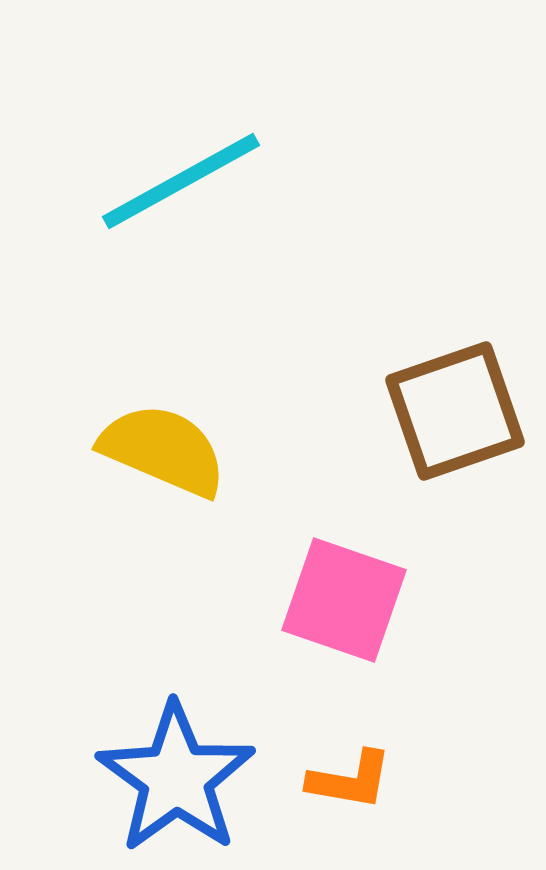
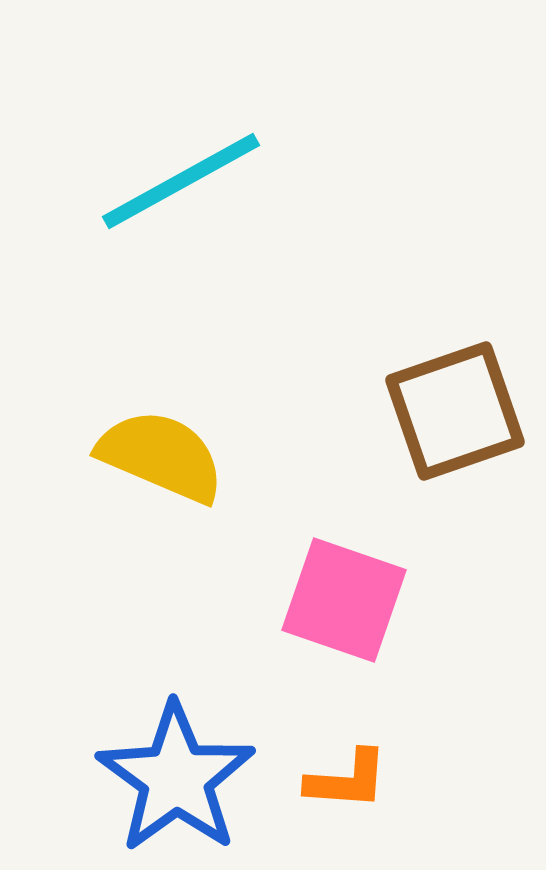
yellow semicircle: moved 2 px left, 6 px down
orange L-shape: moved 3 px left; rotated 6 degrees counterclockwise
